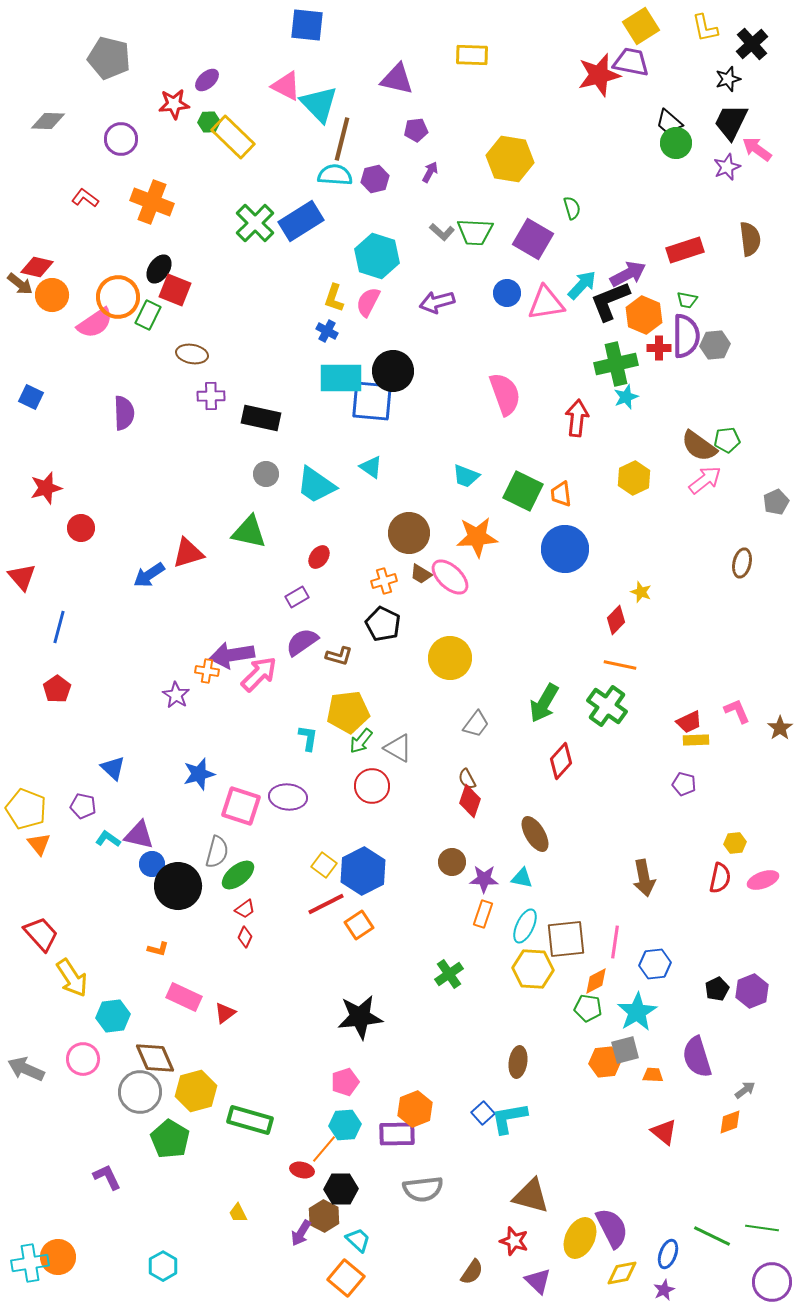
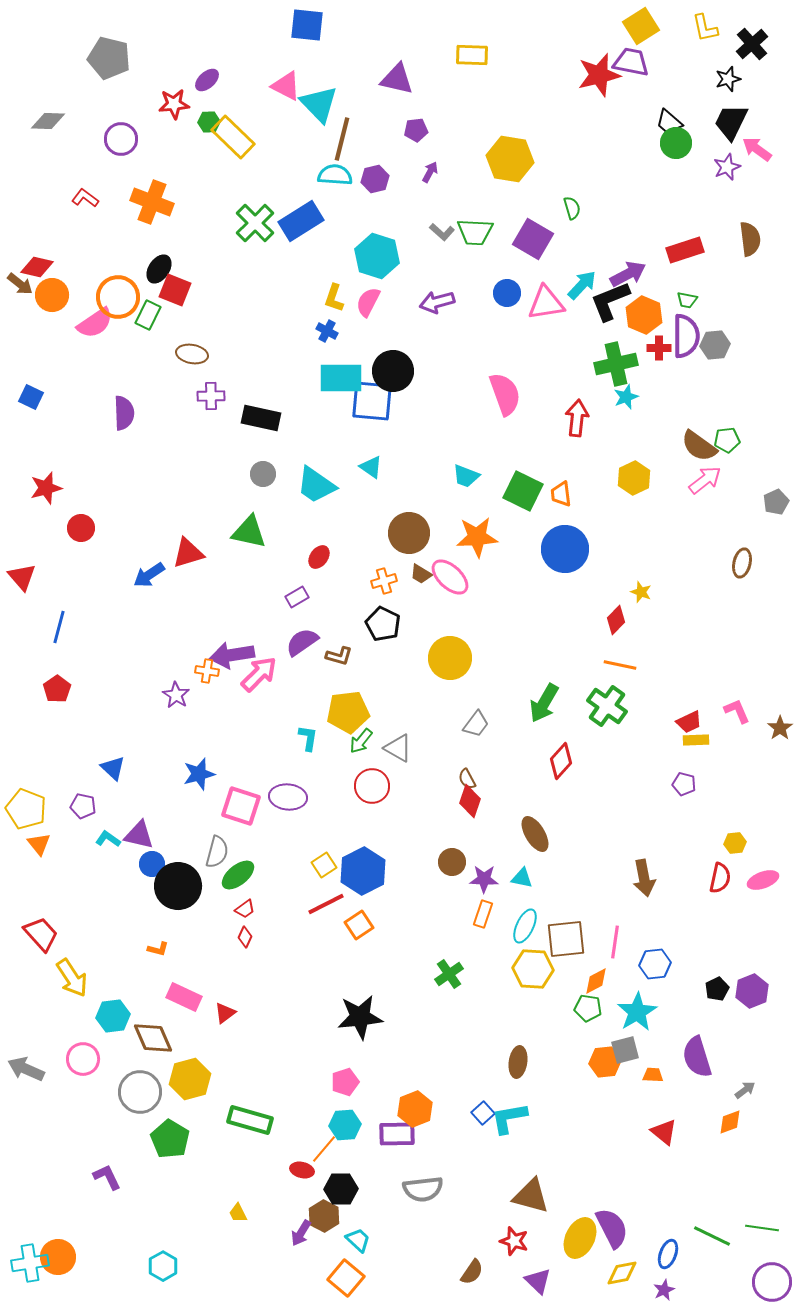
gray circle at (266, 474): moved 3 px left
yellow square at (324, 865): rotated 20 degrees clockwise
brown diamond at (155, 1058): moved 2 px left, 20 px up
yellow hexagon at (196, 1091): moved 6 px left, 12 px up
